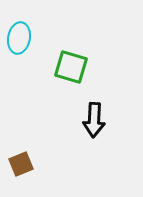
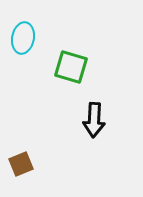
cyan ellipse: moved 4 px right
